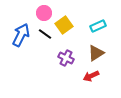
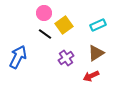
cyan rectangle: moved 1 px up
blue arrow: moved 3 px left, 22 px down
purple cross: rotated 28 degrees clockwise
